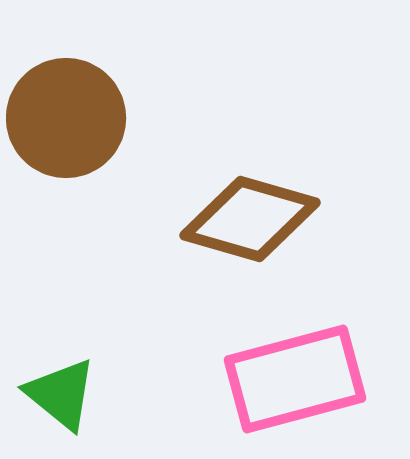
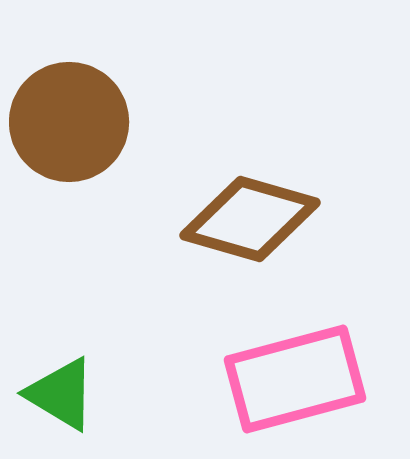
brown circle: moved 3 px right, 4 px down
green triangle: rotated 8 degrees counterclockwise
